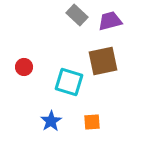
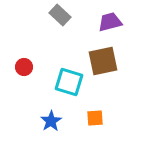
gray rectangle: moved 17 px left
purple trapezoid: moved 1 px down
orange square: moved 3 px right, 4 px up
